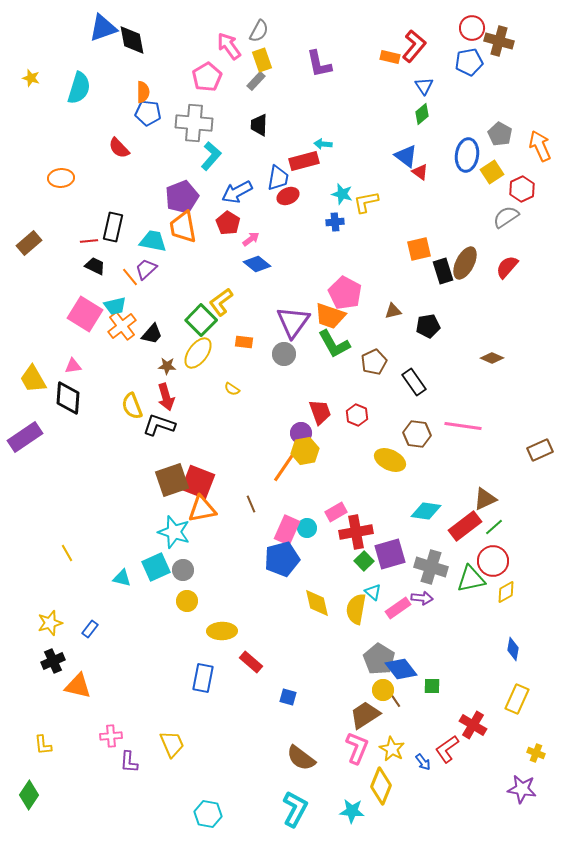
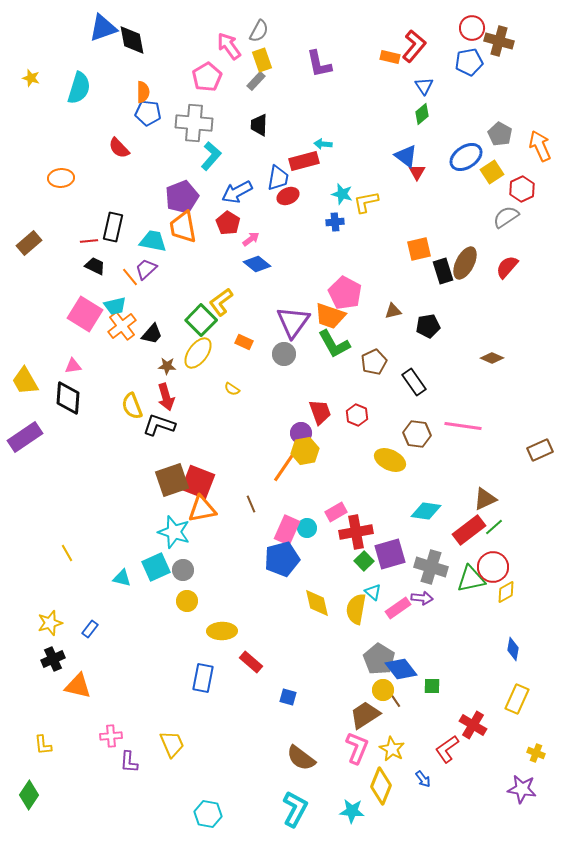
blue ellipse at (467, 155): moved 1 px left, 2 px down; rotated 48 degrees clockwise
red triangle at (420, 172): moved 3 px left; rotated 24 degrees clockwise
orange rectangle at (244, 342): rotated 18 degrees clockwise
yellow trapezoid at (33, 379): moved 8 px left, 2 px down
red rectangle at (465, 526): moved 4 px right, 4 px down
red circle at (493, 561): moved 6 px down
black cross at (53, 661): moved 2 px up
blue arrow at (423, 762): moved 17 px down
